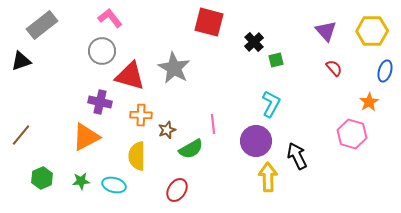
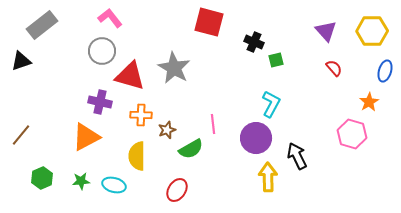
black cross: rotated 24 degrees counterclockwise
purple circle: moved 3 px up
